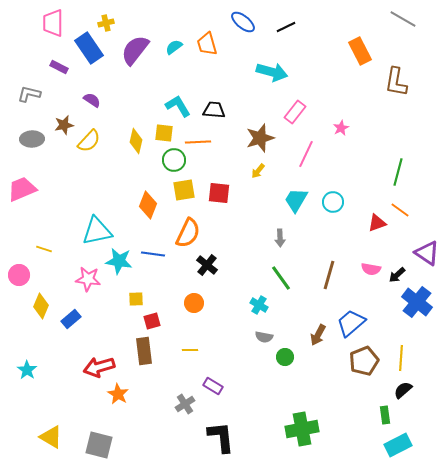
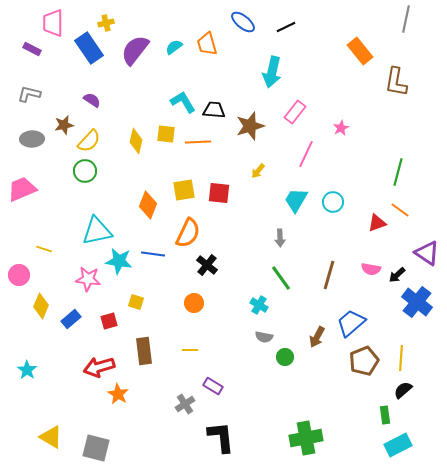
gray line at (403, 19): moved 3 px right; rotated 72 degrees clockwise
orange rectangle at (360, 51): rotated 12 degrees counterclockwise
purple rectangle at (59, 67): moved 27 px left, 18 px up
cyan arrow at (272, 72): rotated 88 degrees clockwise
cyan L-shape at (178, 106): moved 5 px right, 4 px up
yellow square at (164, 133): moved 2 px right, 1 px down
brown star at (260, 138): moved 10 px left, 12 px up
green circle at (174, 160): moved 89 px left, 11 px down
yellow square at (136, 299): moved 3 px down; rotated 21 degrees clockwise
red square at (152, 321): moved 43 px left
brown arrow at (318, 335): moved 1 px left, 2 px down
green cross at (302, 429): moved 4 px right, 9 px down
gray square at (99, 445): moved 3 px left, 3 px down
